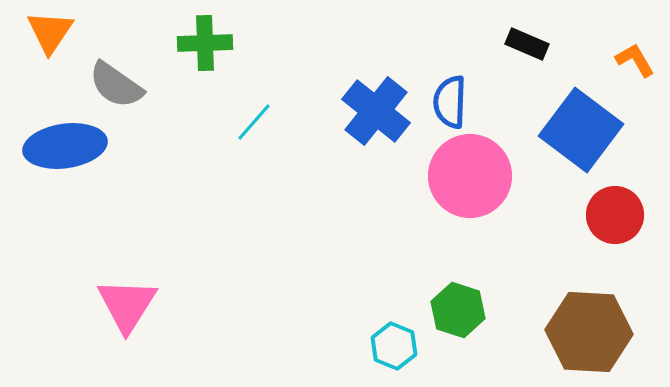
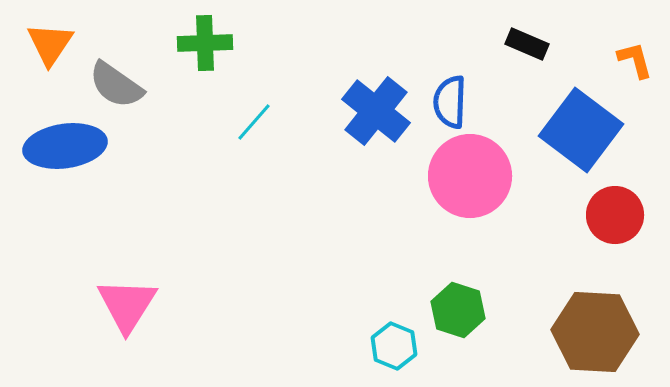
orange triangle: moved 12 px down
orange L-shape: rotated 15 degrees clockwise
brown hexagon: moved 6 px right
